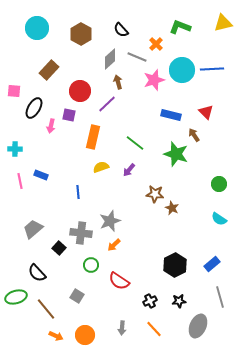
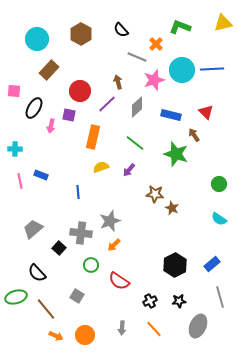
cyan circle at (37, 28): moved 11 px down
gray diamond at (110, 59): moved 27 px right, 48 px down
